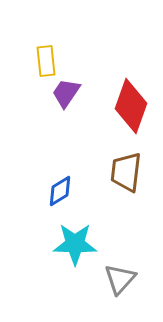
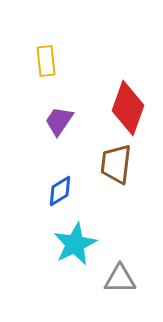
purple trapezoid: moved 7 px left, 28 px down
red diamond: moved 3 px left, 2 px down
brown trapezoid: moved 10 px left, 8 px up
cyan star: rotated 27 degrees counterclockwise
gray triangle: rotated 48 degrees clockwise
